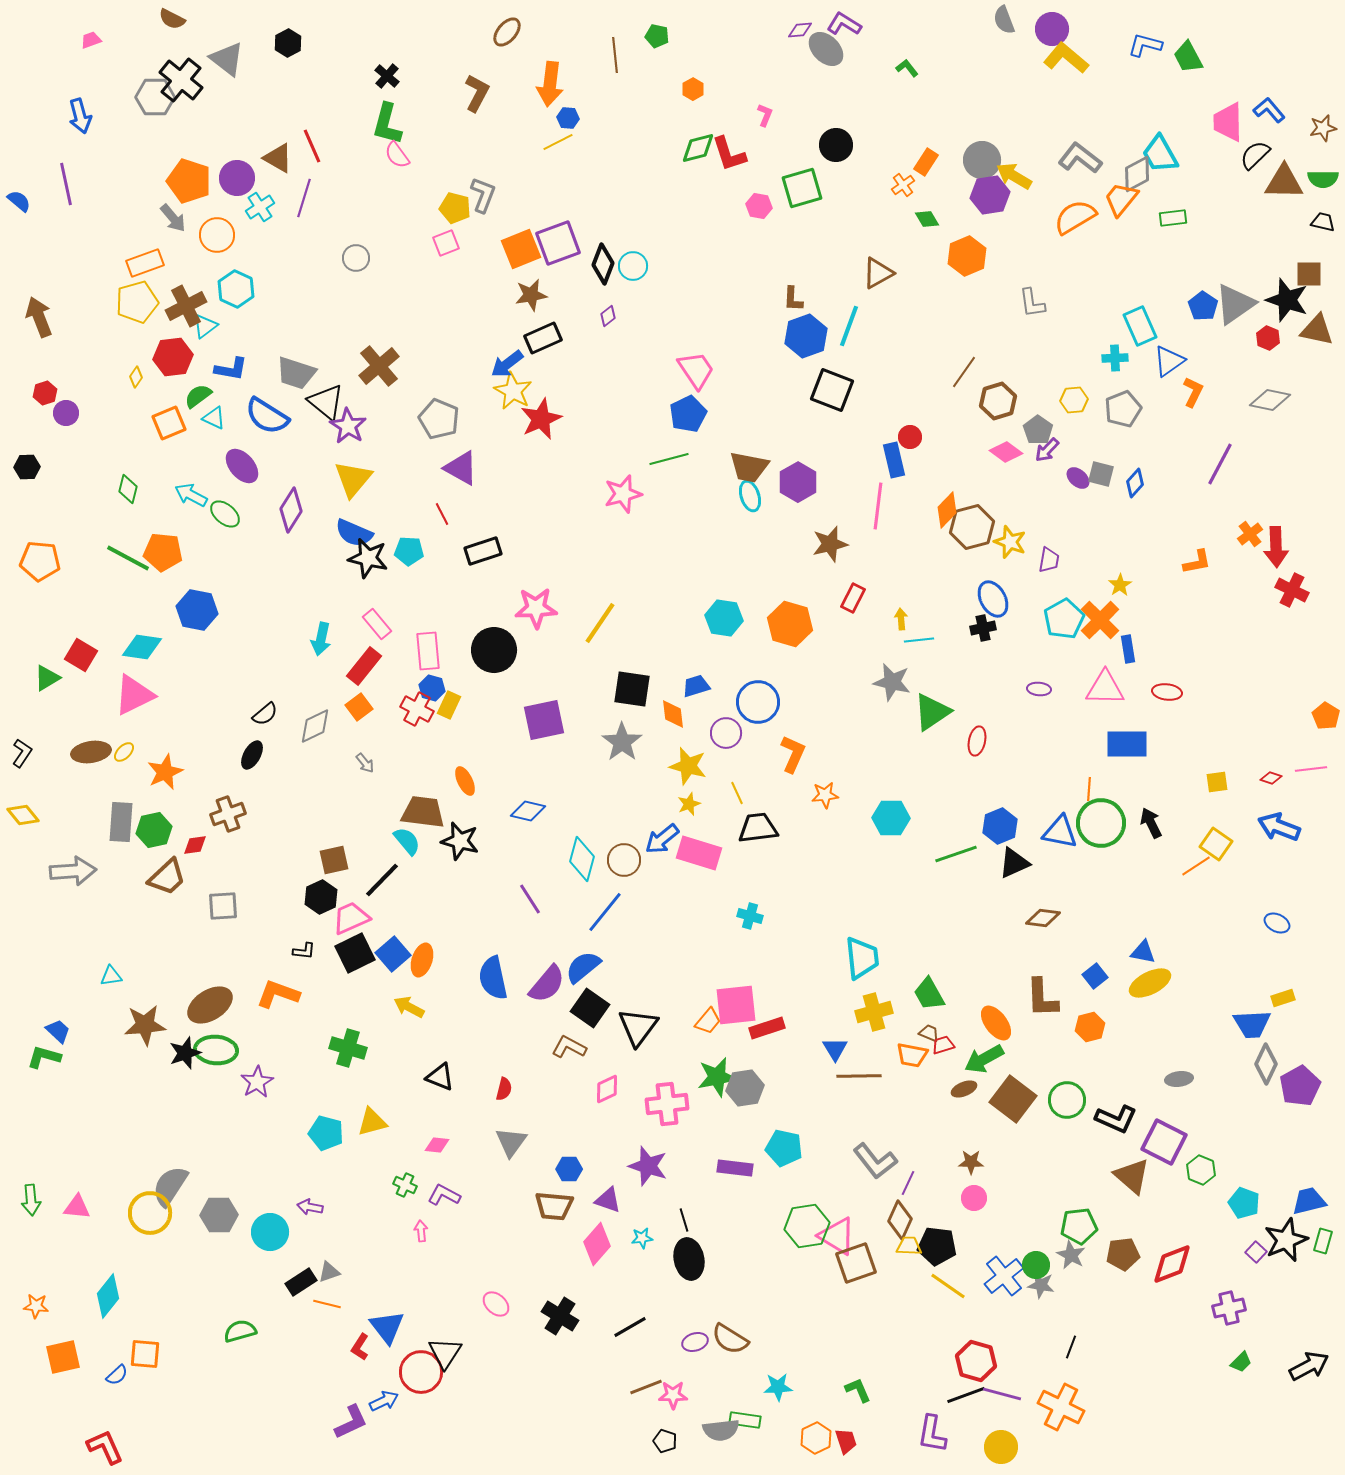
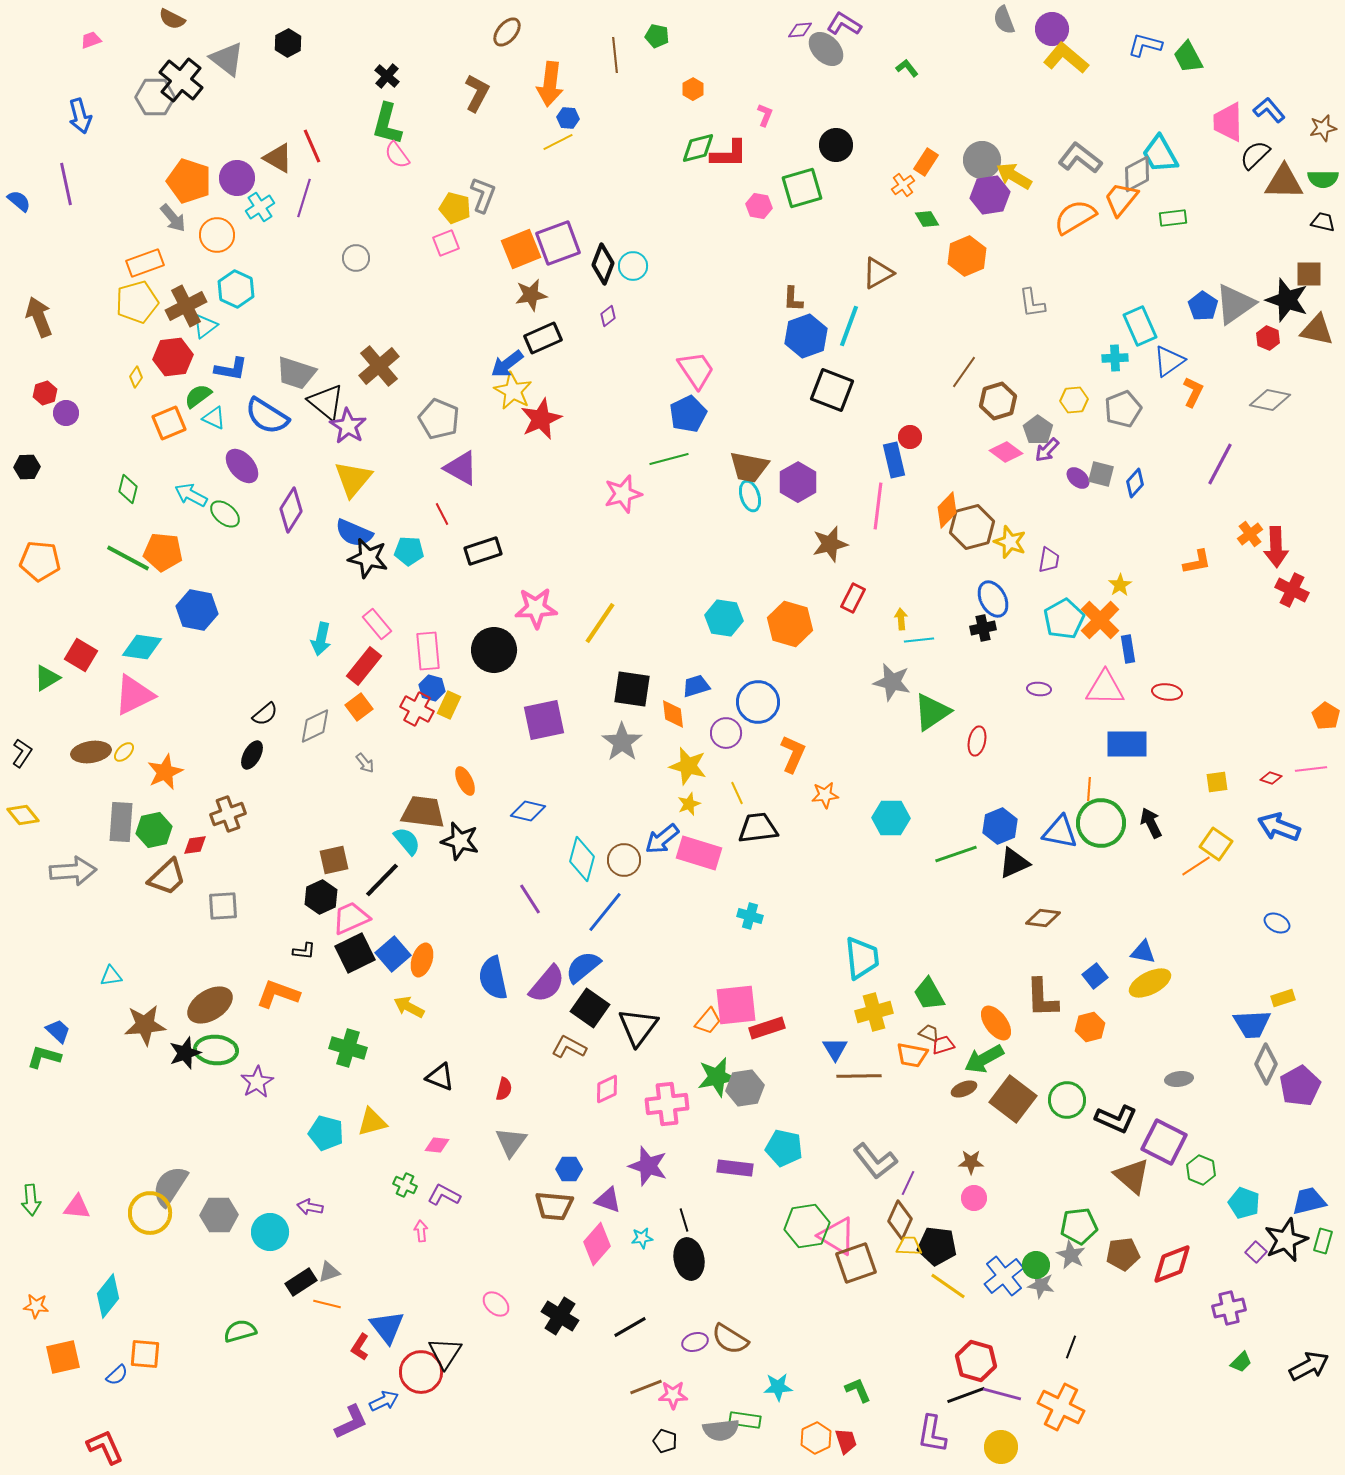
red L-shape at (729, 154): rotated 72 degrees counterclockwise
